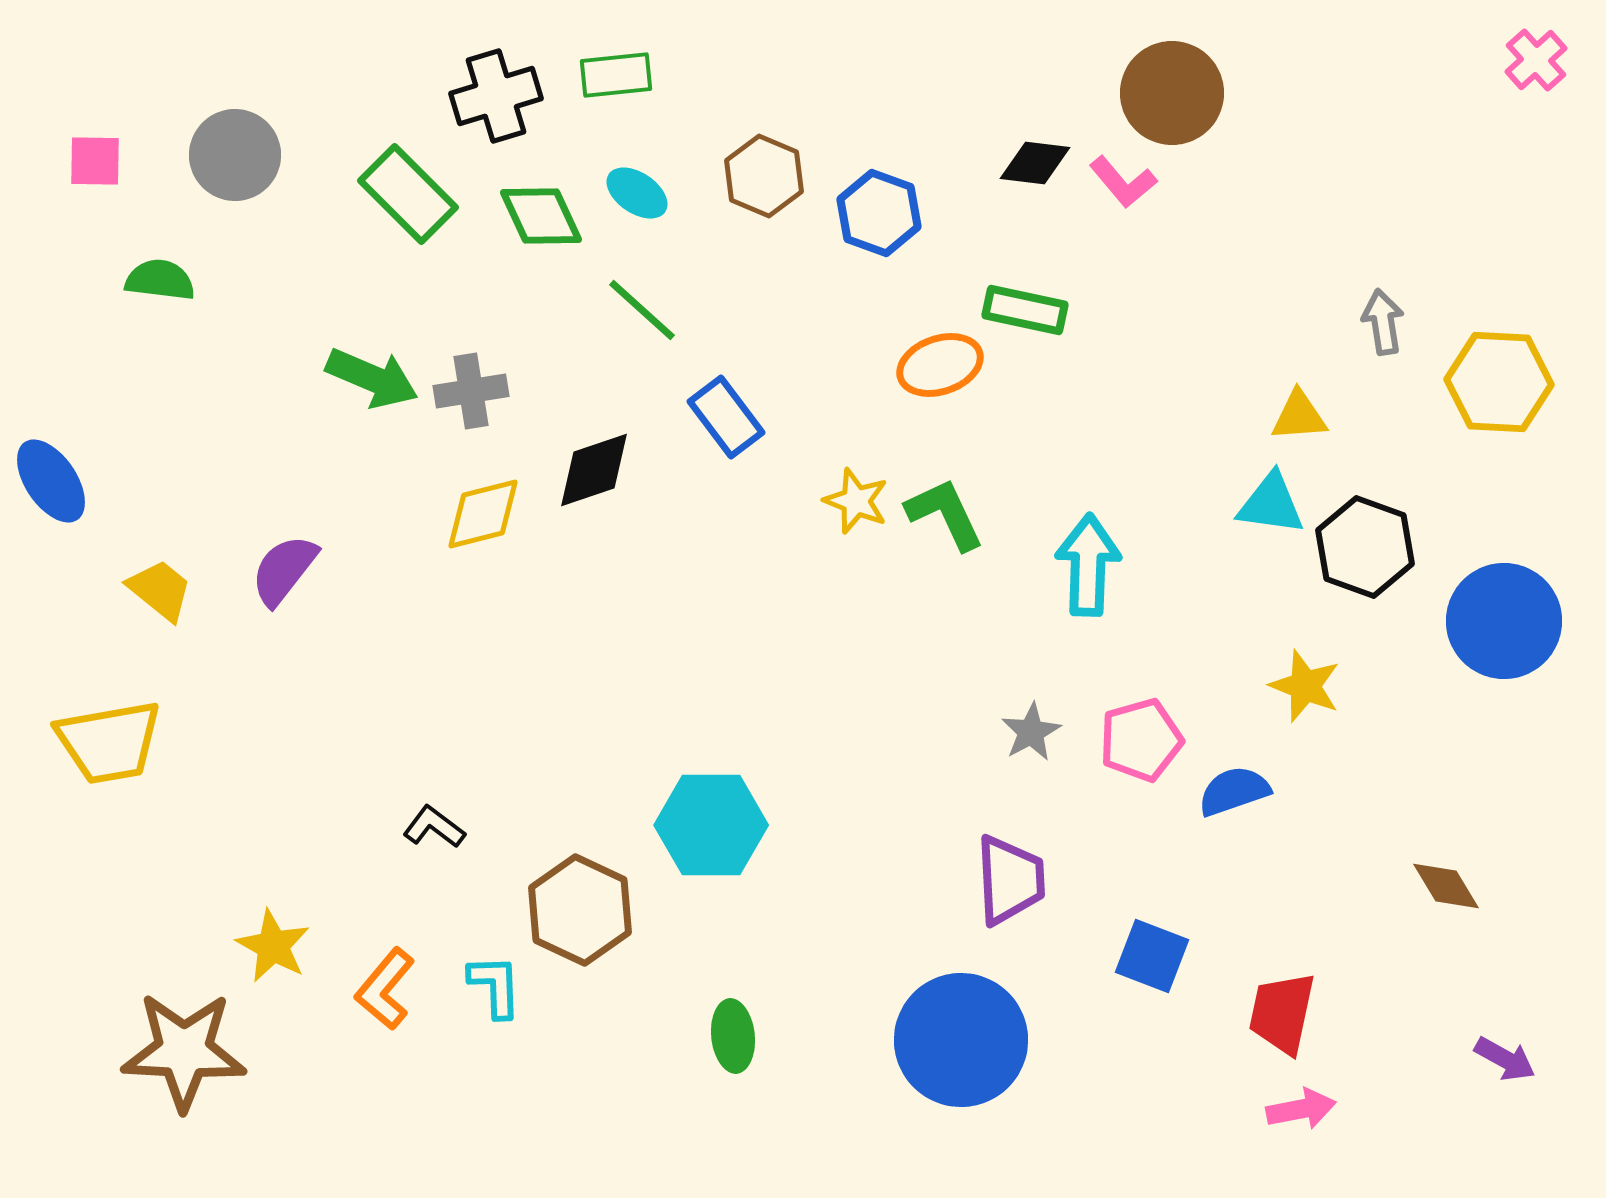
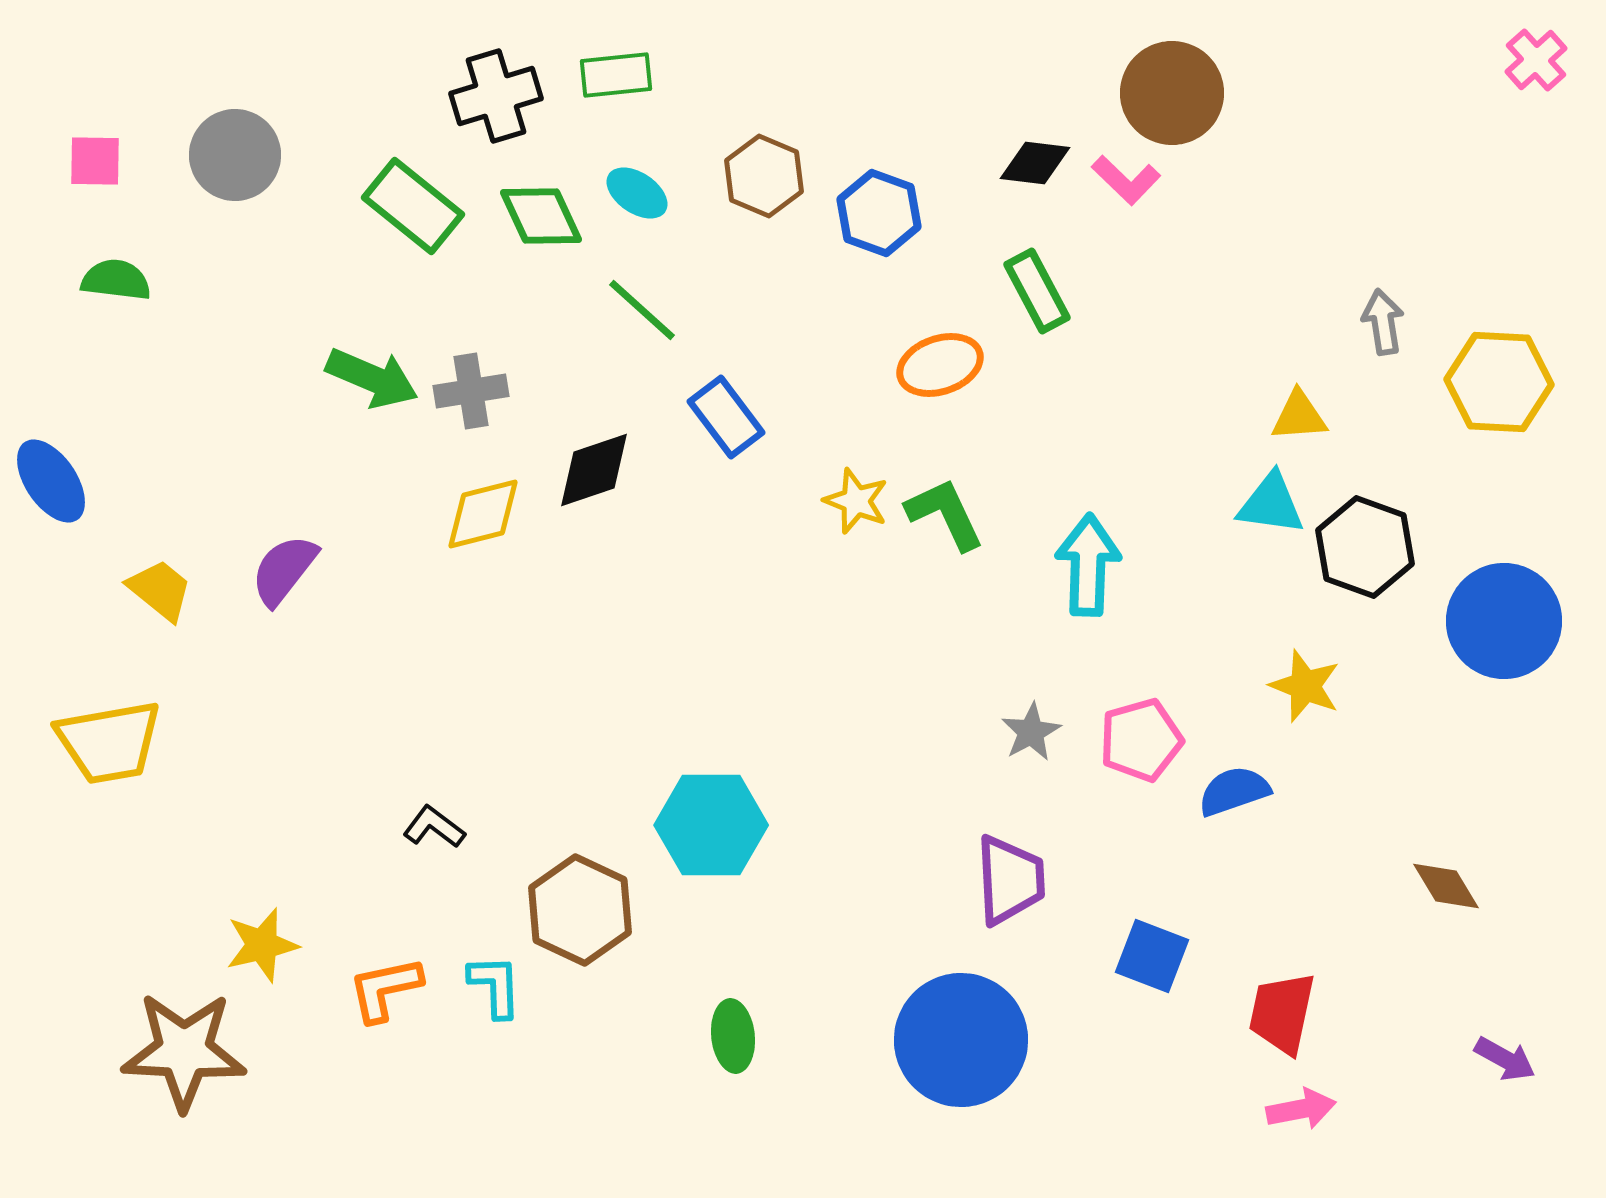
pink L-shape at (1123, 182): moved 3 px right, 2 px up; rotated 6 degrees counterclockwise
green rectangle at (408, 194): moved 5 px right, 12 px down; rotated 6 degrees counterclockwise
green semicircle at (160, 280): moved 44 px left
green rectangle at (1025, 310): moved 12 px right, 19 px up; rotated 50 degrees clockwise
yellow star at (273, 946): moved 11 px left, 1 px up; rotated 30 degrees clockwise
orange L-shape at (385, 989): rotated 38 degrees clockwise
